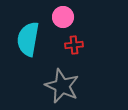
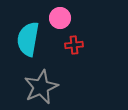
pink circle: moved 3 px left, 1 px down
gray star: moved 21 px left, 1 px down; rotated 24 degrees clockwise
